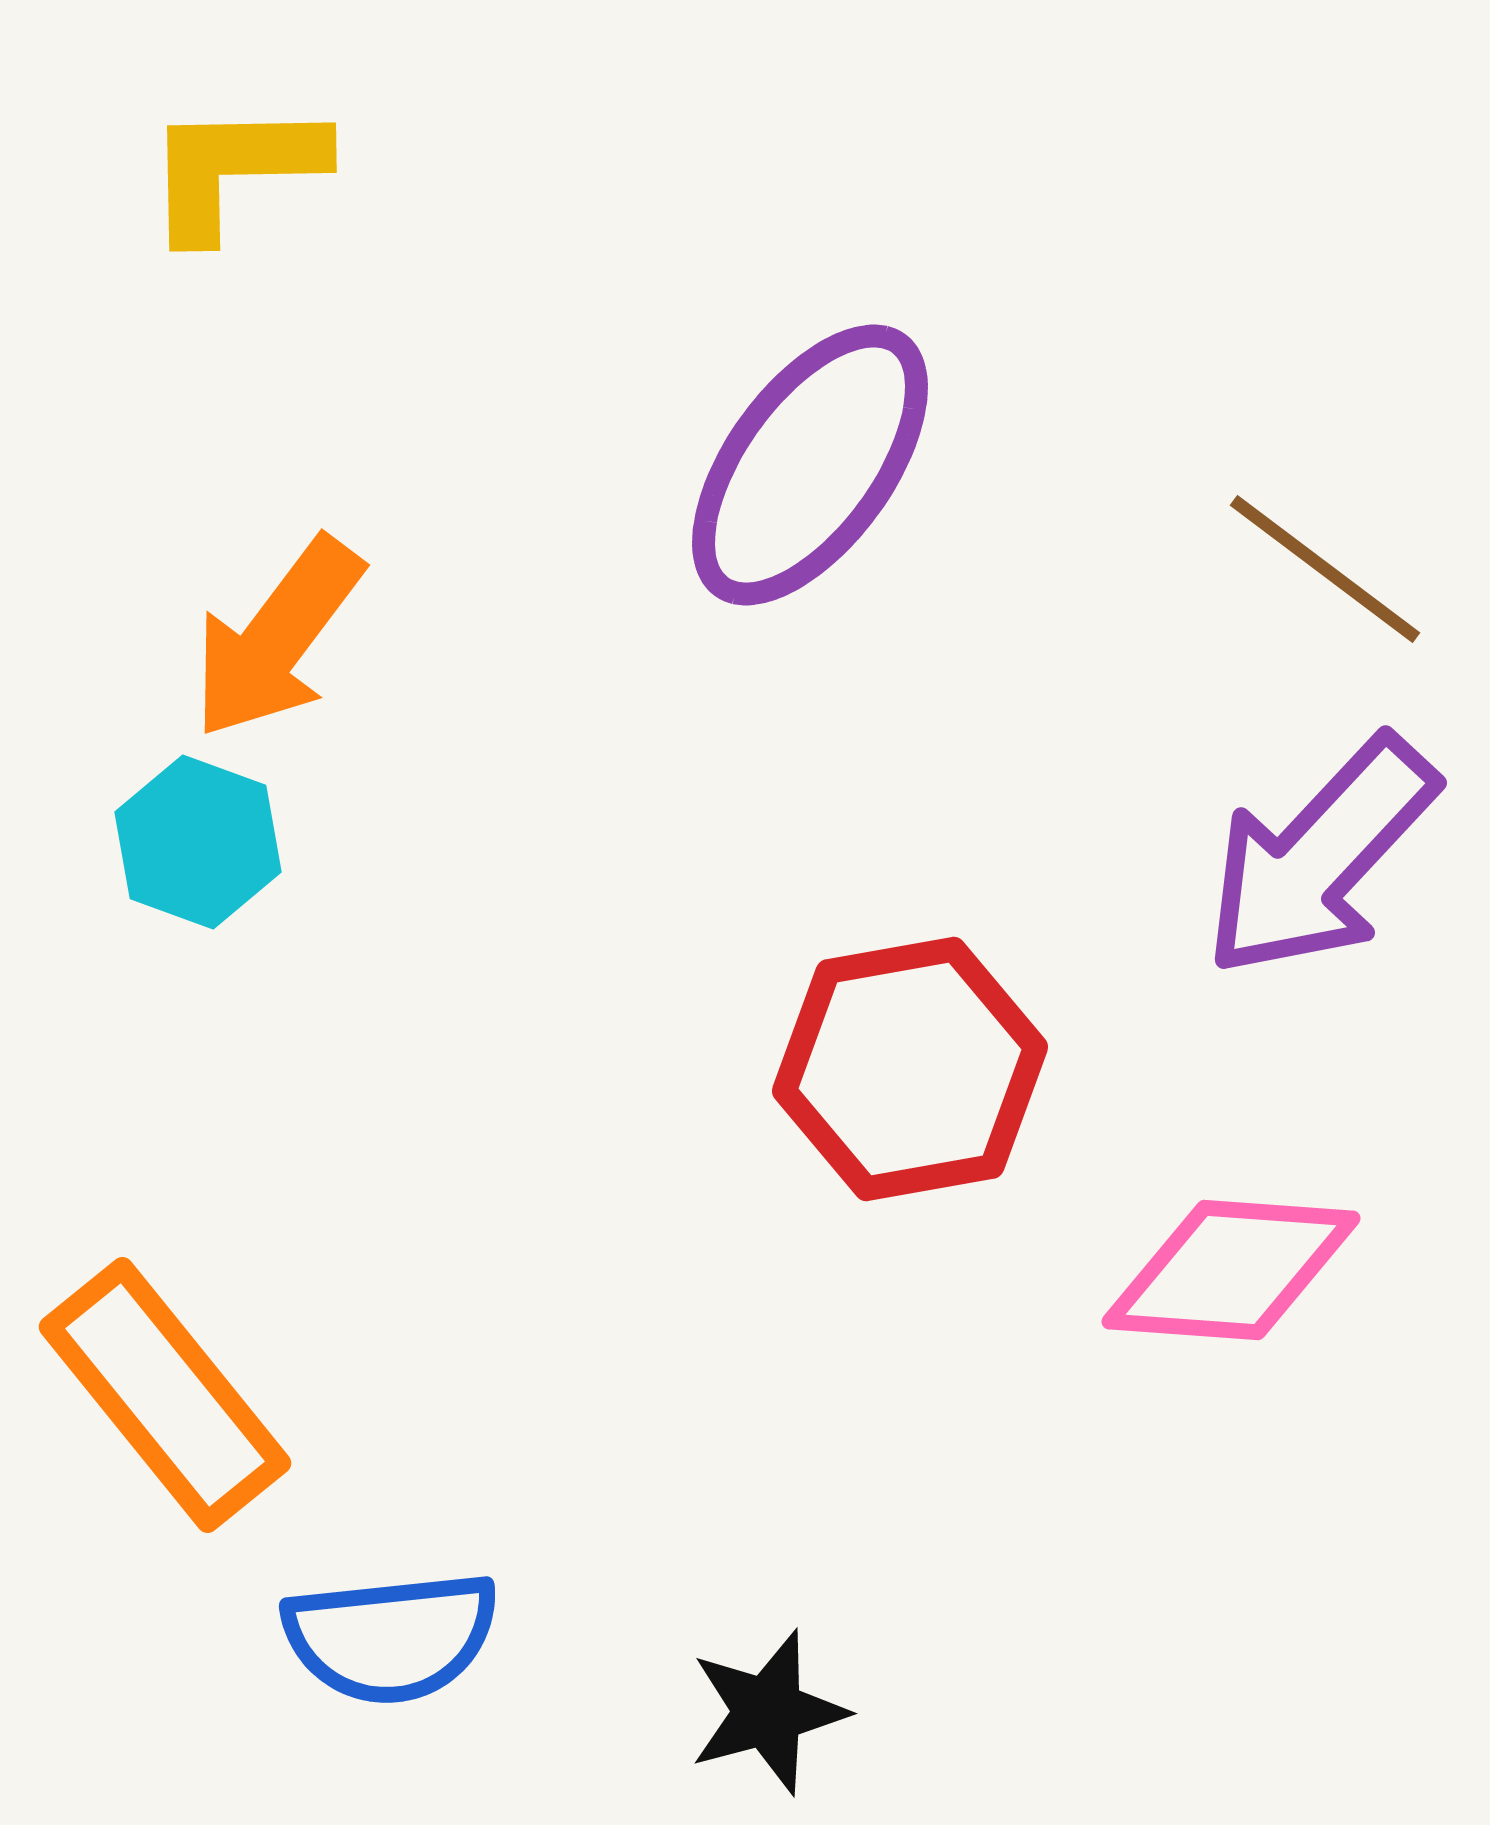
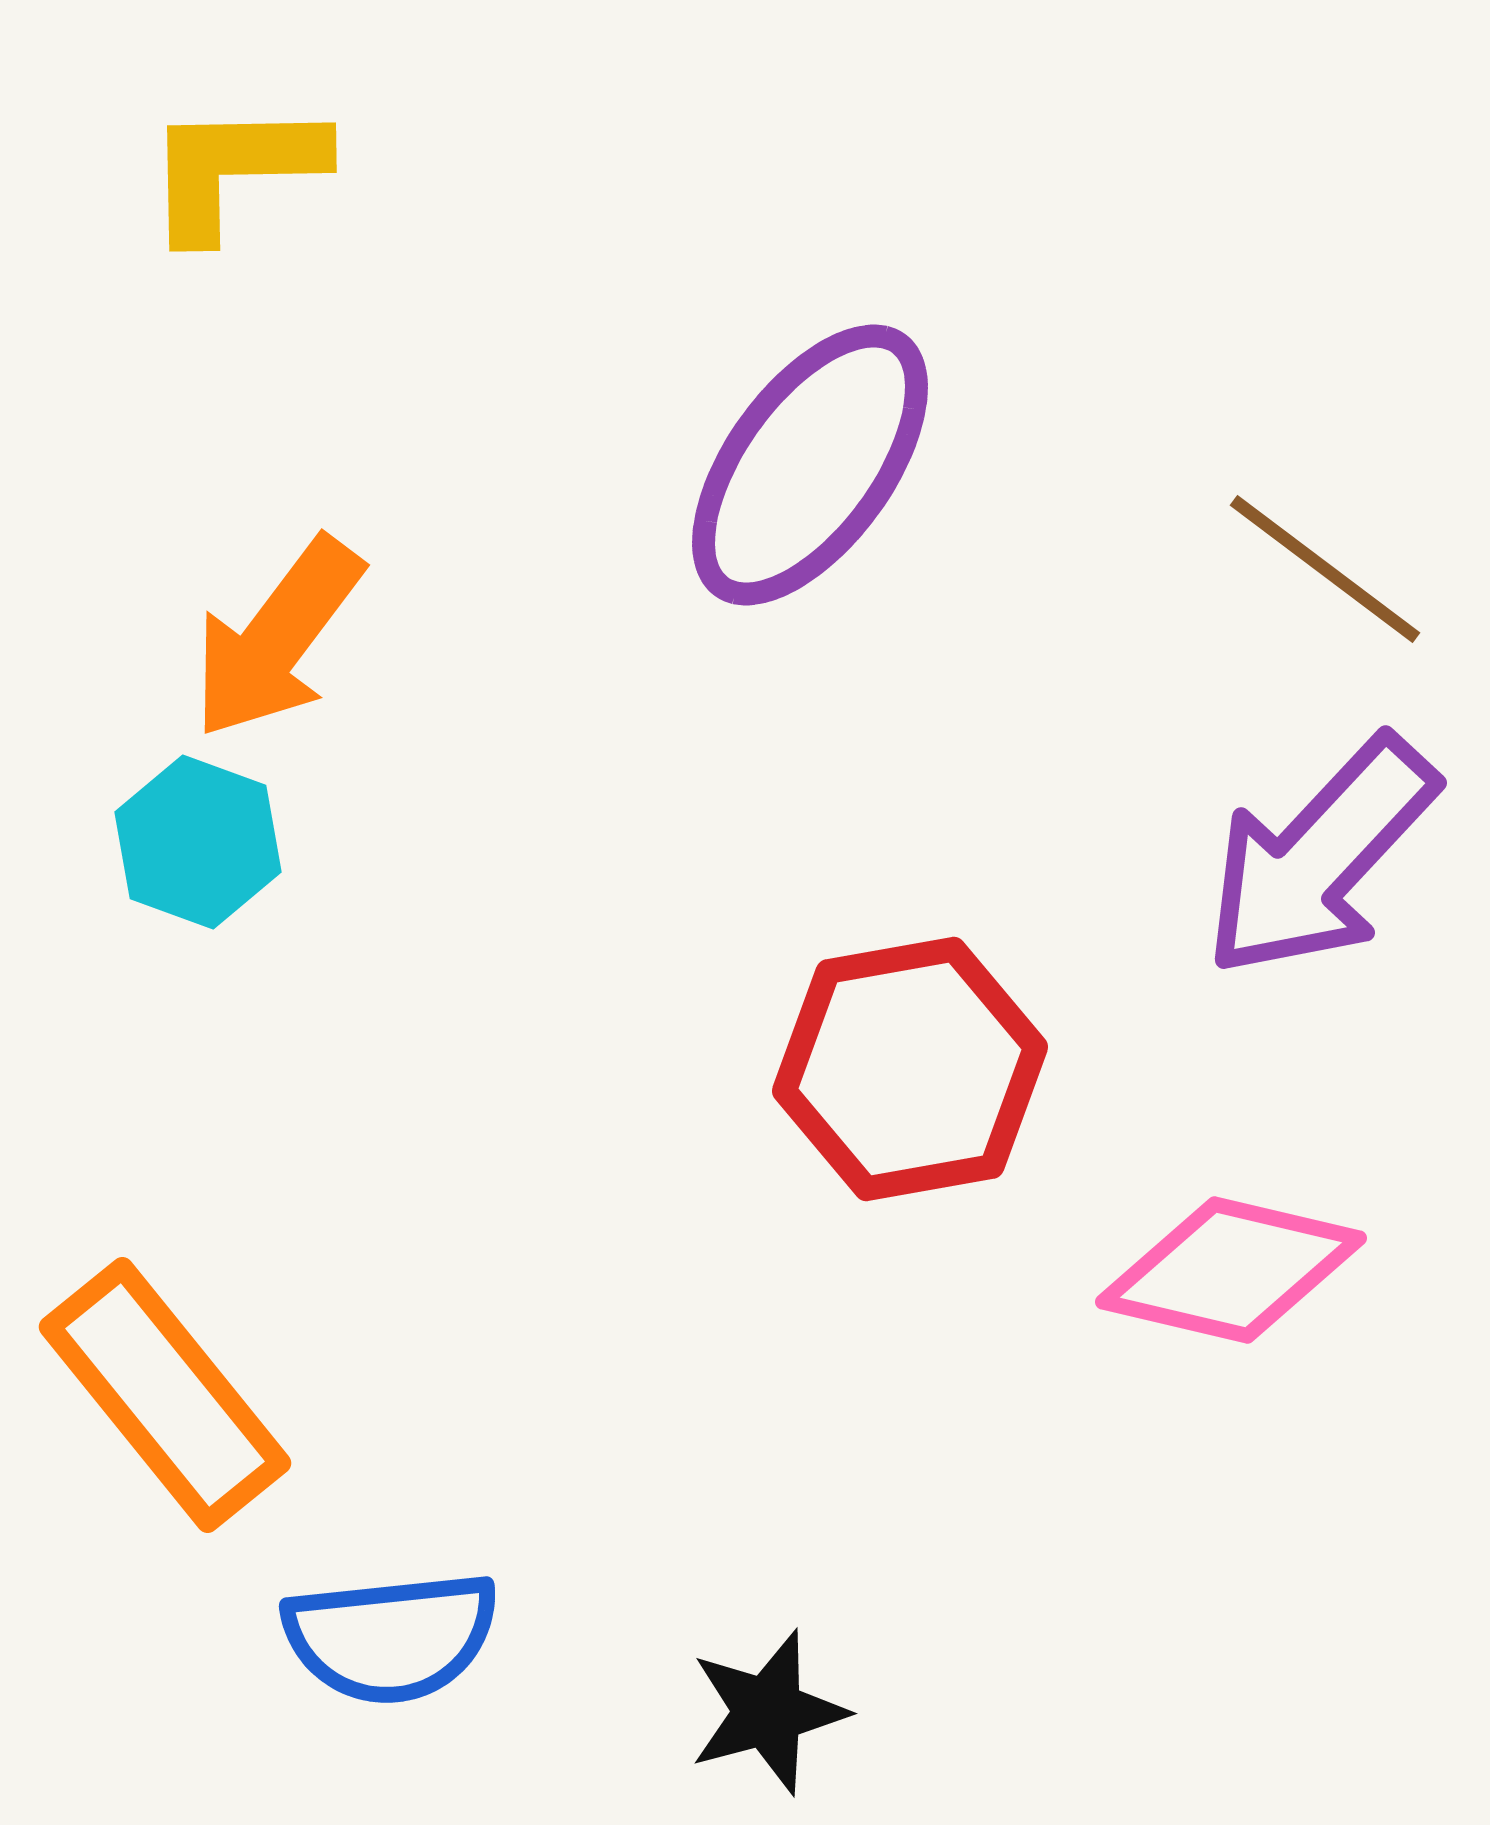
pink diamond: rotated 9 degrees clockwise
